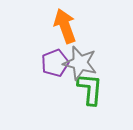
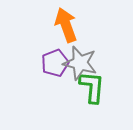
orange arrow: moved 1 px right, 1 px up
green L-shape: moved 2 px right, 2 px up
